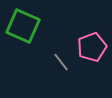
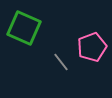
green square: moved 1 px right, 2 px down
